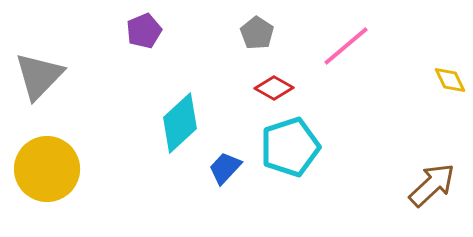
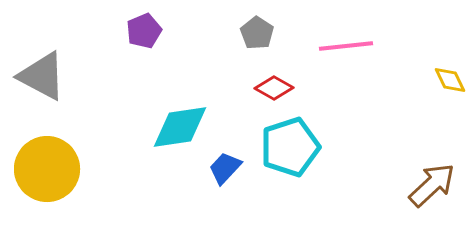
pink line: rotated 34 degrees clockwise
gray triangle: moved 3 px right; rotated 46 degrees counterclockwise
cyan diamond: moved 4 px down; rotated 34 degrees clockwise
